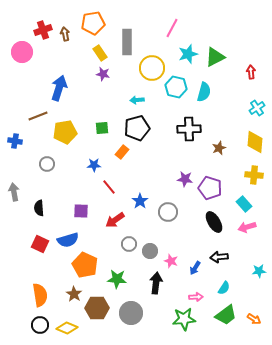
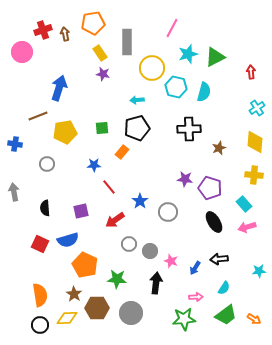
blue cross at (15, 141): moved 3 px down
black semicircle at (39, 208): moved 6 px right
purple square at (81, 211): rotated 14 degrees counterclockwise
black arrow at (219, 257): moved 2 px down
yellow diamond at (67, 328): moved 10 px up; rotated 25 degrees counterclockwise
